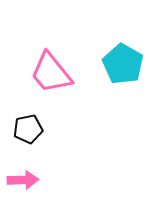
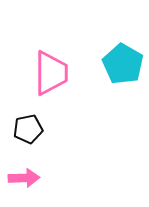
pink trapezoid: rotated 141 degrees counterclockwise
pink arrow: moved 1 px right, 2 px up
